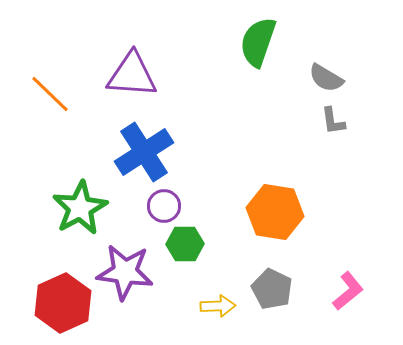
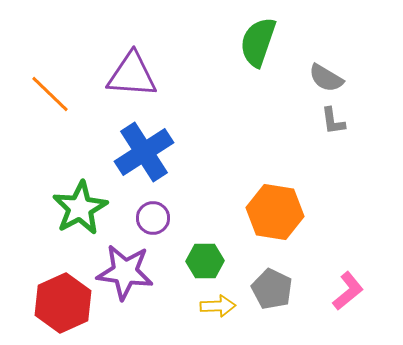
purple circle: moved 11 px left, 12 px down
green hexagon: moved 20 px right, 17 px down
